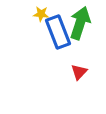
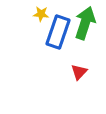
green arrow: moved 5 px right
blue rectangle: rotated 40 degrees clockwise
